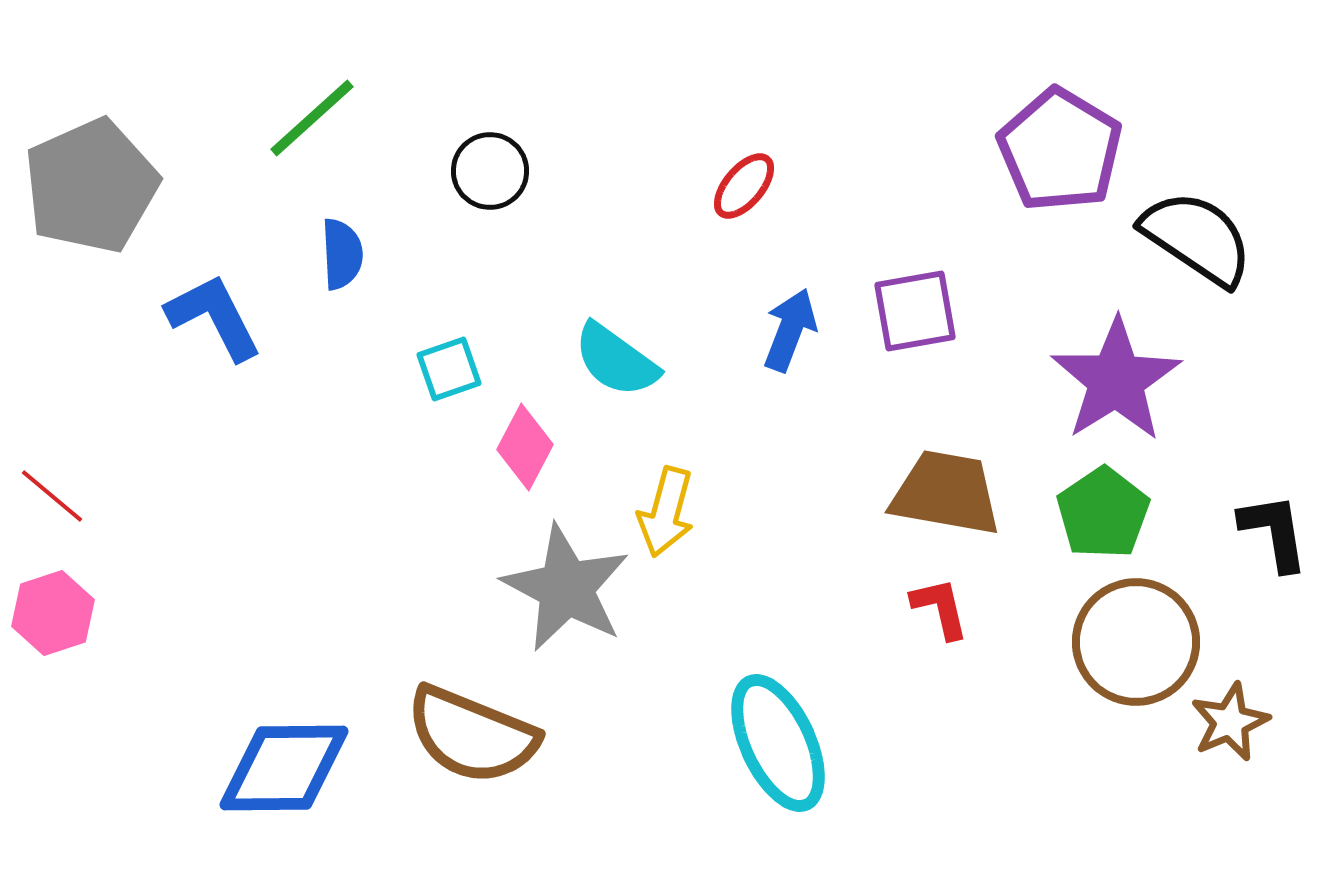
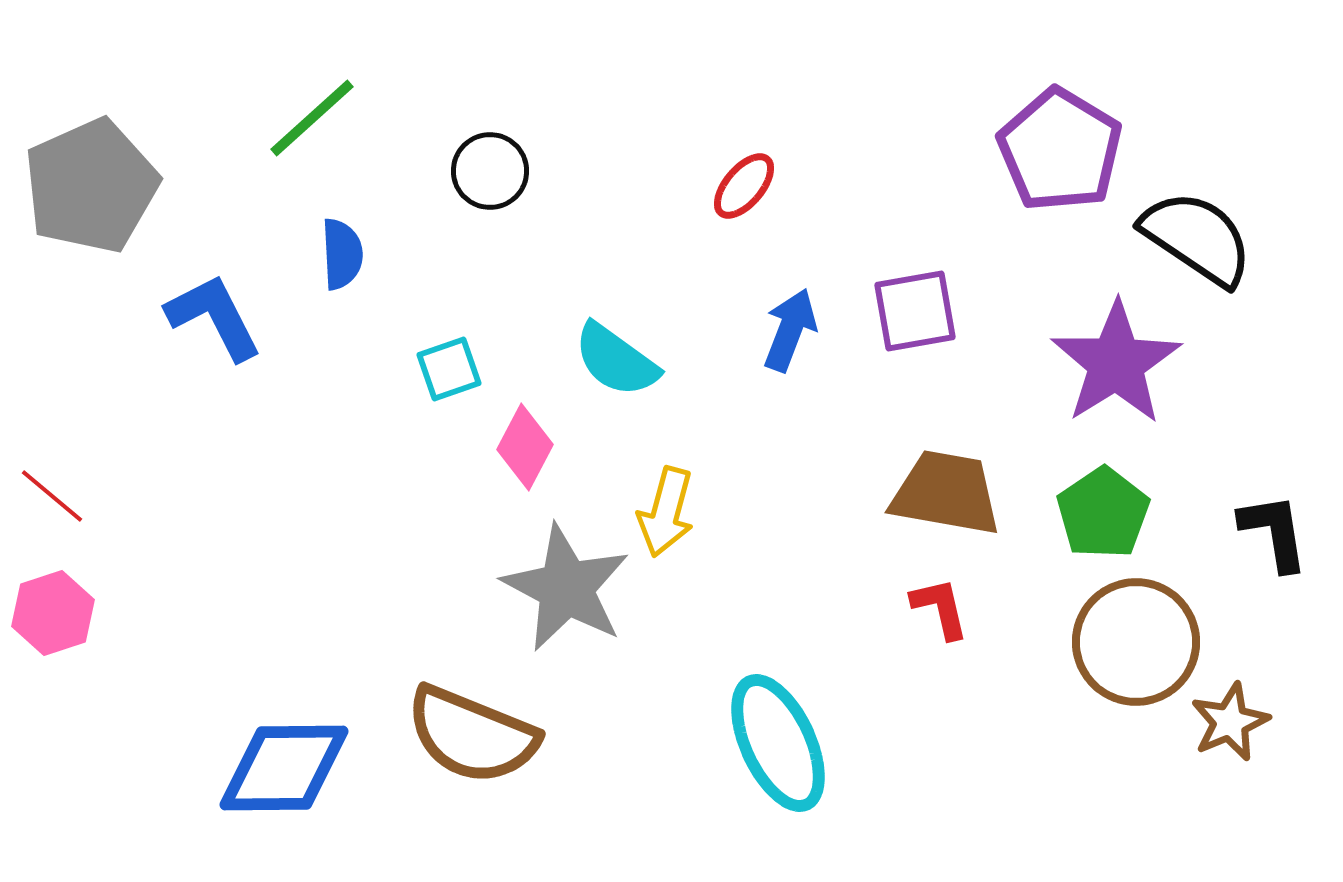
purple star: moved 17 px up
